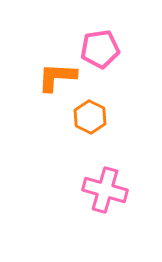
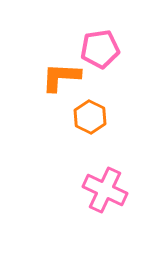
orange L-shape: moved 4 px right
pink cross: rotated 9 degrees clockwise
